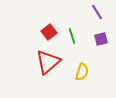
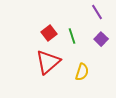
red square: moved 1 px down
purple square: rotated 32 degrees counterclockwise
